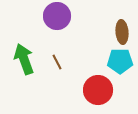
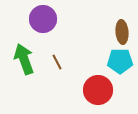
purple circle: moved 14 px left, 3 px down
